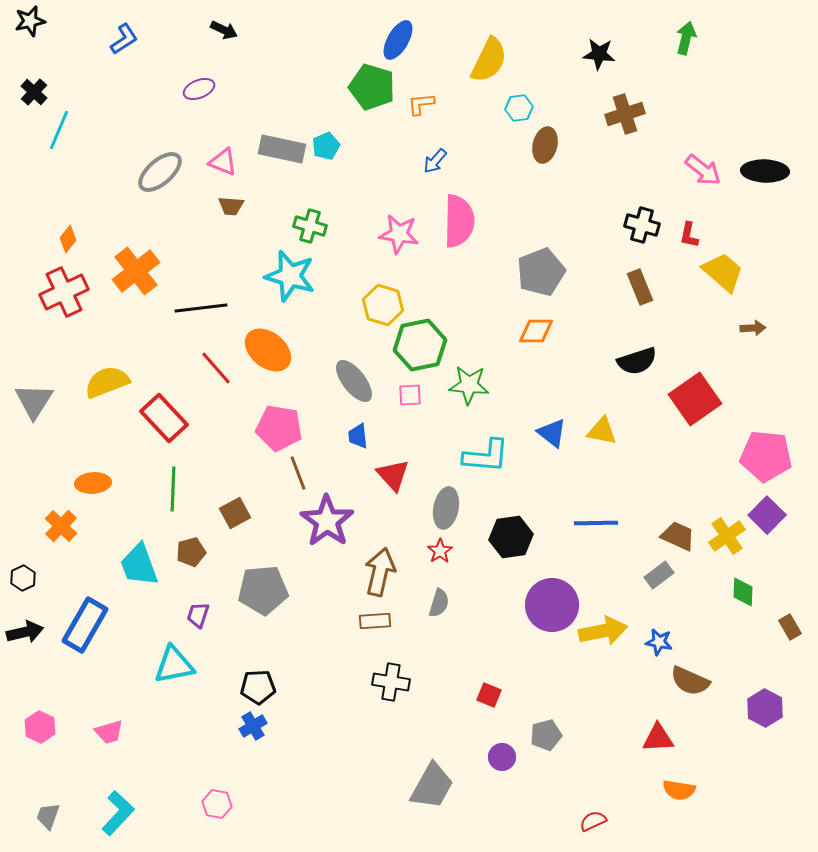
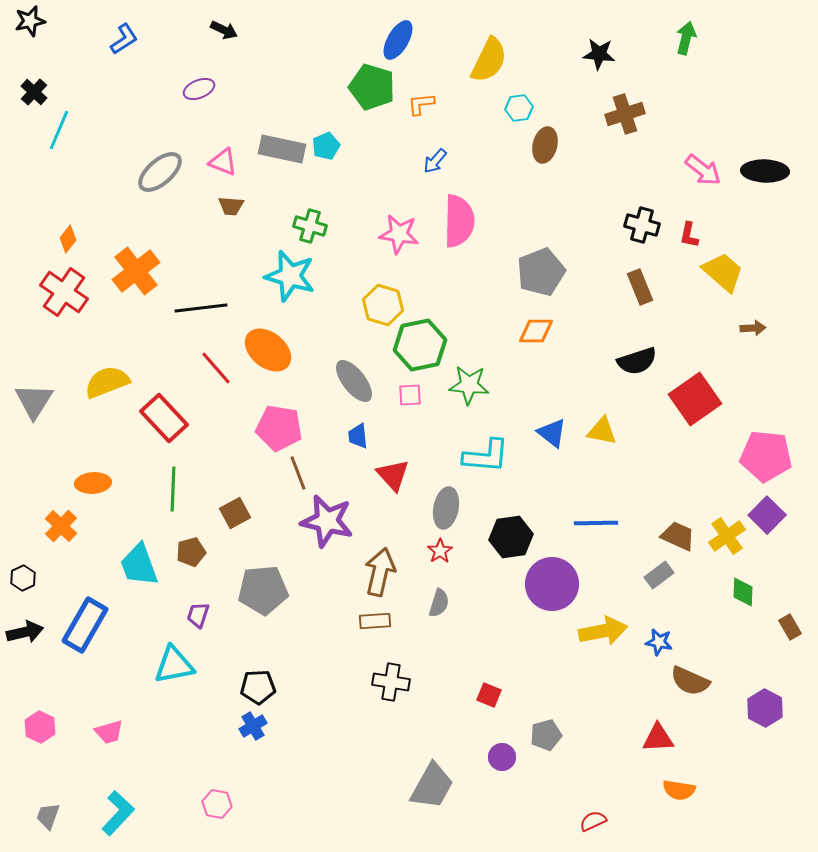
red cross at (64, 292): rotated 30 degrees counterclockwise
purple star at (327, 521): rotated 22 degrees counterclockwise
purple circle at (552, 605): moved 21 px up
